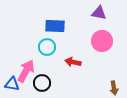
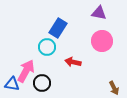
blue rectangle: moved 3 px right, 2 px down; rotated 60 degrees counterclockwise
brown arrow: rotated 16 degrees counterclockwise
